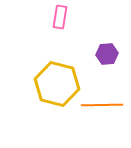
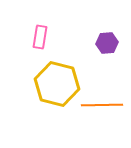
pink rectangle: moved 20 px left, 20 px down
purple hexagon: moved 11 px up
